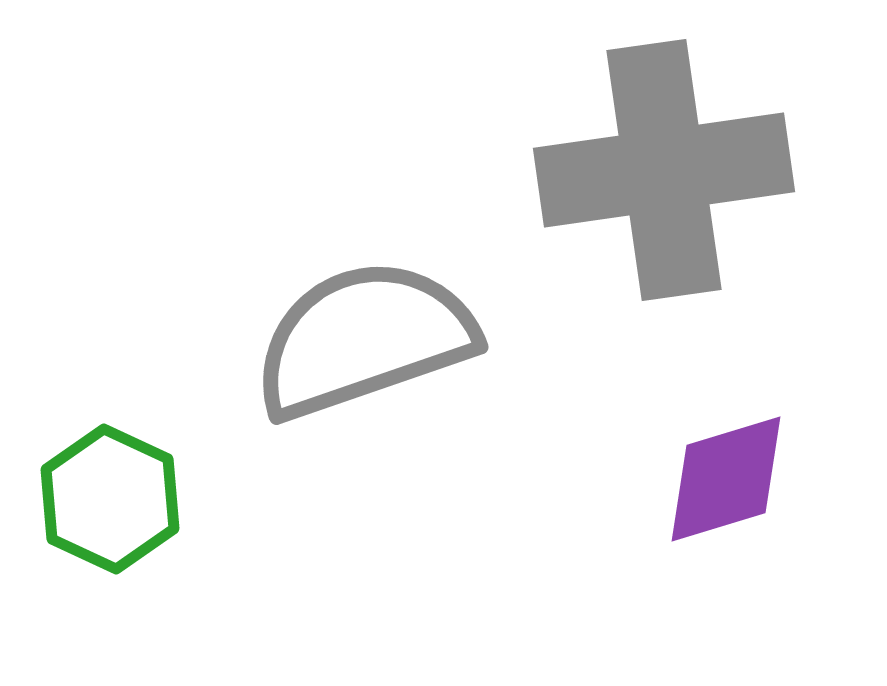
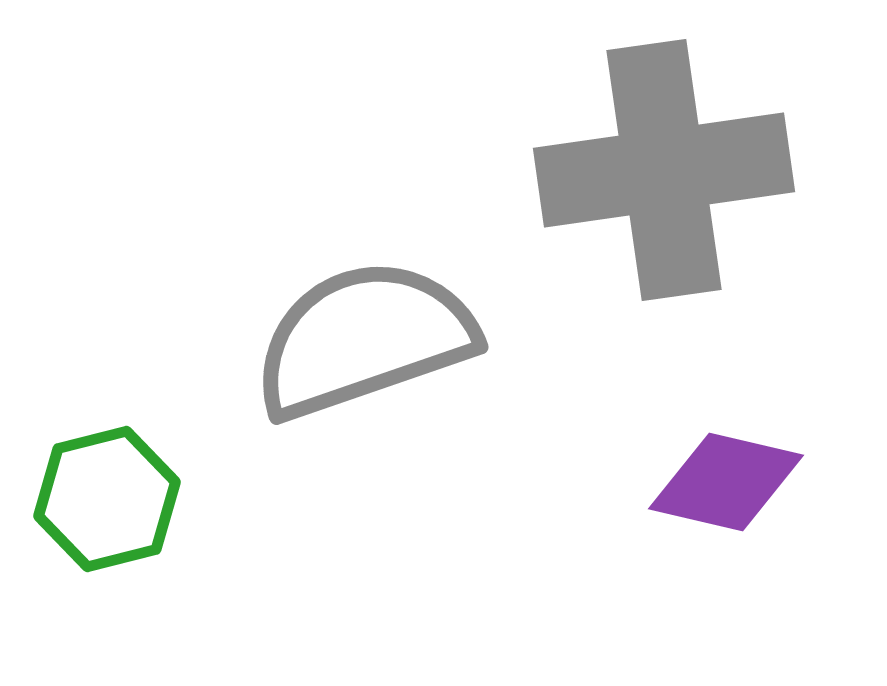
purple diamond: moved 3 px down; rotated 30 degrees clockwise
green hexagon: moved 3 px left; rotated 21 degrees clockwise
